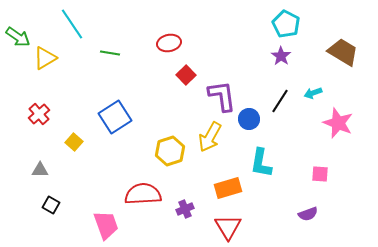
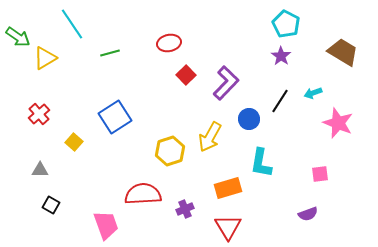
green line: rotated 24 degrees counterclockwise
purple L-shape: moved 4 px right, 13 px up; rotated 52 degrees clockwise
pink square: rotated 12 degrees counterclockwise
